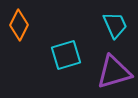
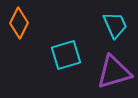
orange diamond: moved 2 px up
